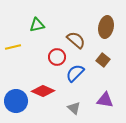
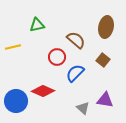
gray triangle: moved 9 px right
